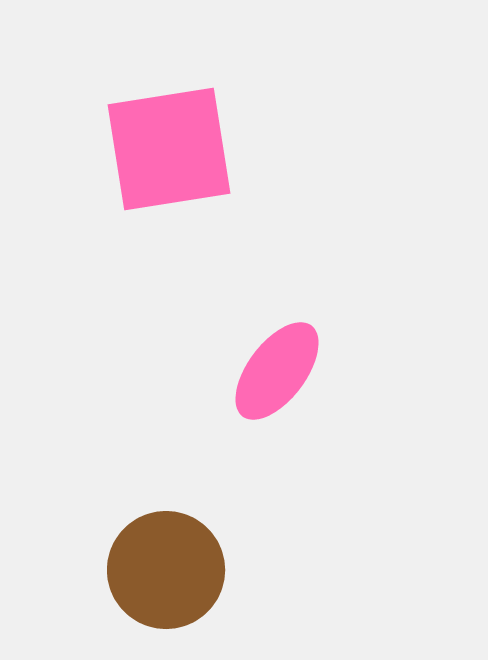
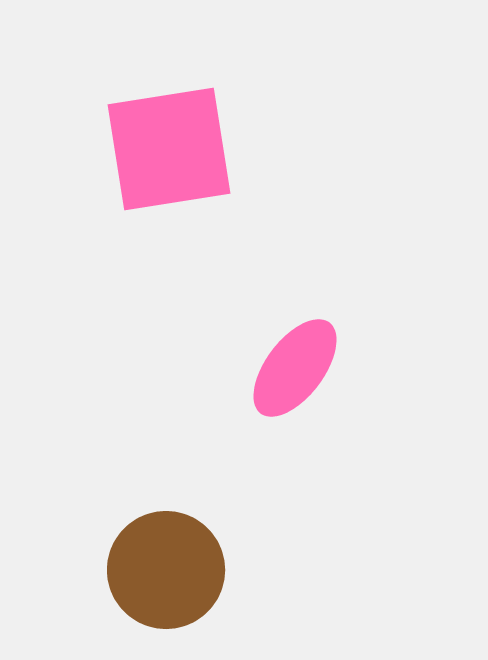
pink ellipse: moved 18 px right, 3 px up
